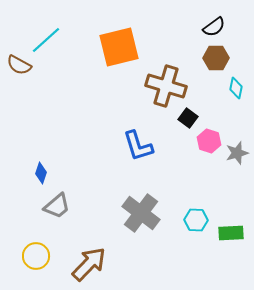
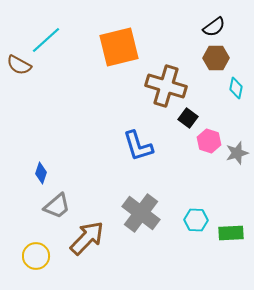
brown arrow: moved 2 px left, 26 px up
